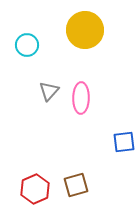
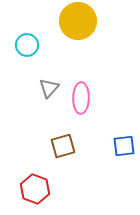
yellow circle: moved 7 px left, 9 px up
gray triangle: moved 3 px up
blue square: moved 4 px down
brown square: moved 13 px left, 39 px up
red hexagon: rotated 16 degrees counterclockwise
